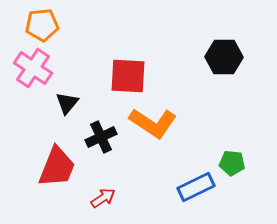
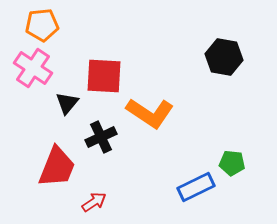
black hexagon: rotated 9 degrees clockwise
red square: moved 24 px left
orange L-shape: moved 3 px left, 10 px up
red arrow: moved 9 px left, 4 px down
